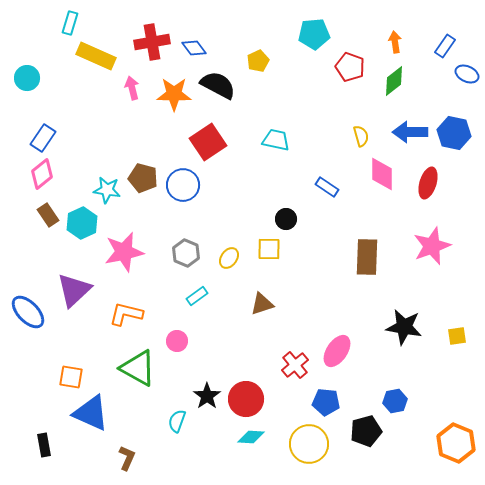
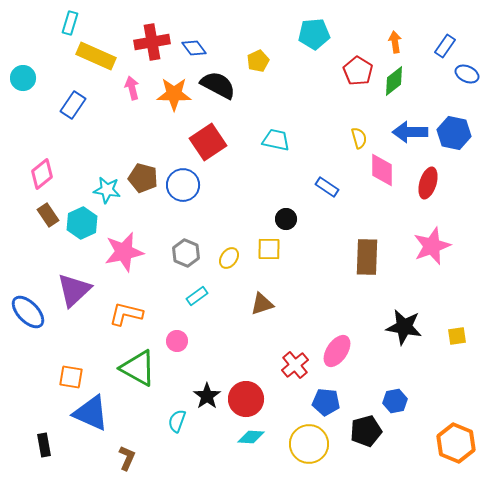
red pentagon at (350, 67): moved 8 px right, 4 px down; rotated 12 degrees clockwise
cyan circle at (27, 78): moved 4 px left
yellow semicircle at (361, 136): moved 2 px left, 2 px down
blue rectangle at (43, 138): moved 30 px right, 33 px up
pink diamond at (382, 174): moved 4 px up
